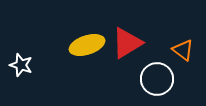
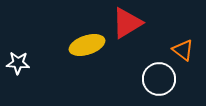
red triangle: moved 20 px up
white star: moved 3 px left, 2 px up; rotated 15 degrees counterclockwise
white circle: moved 2 px right
